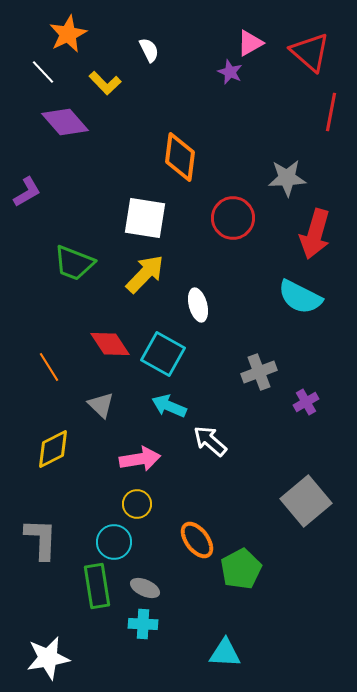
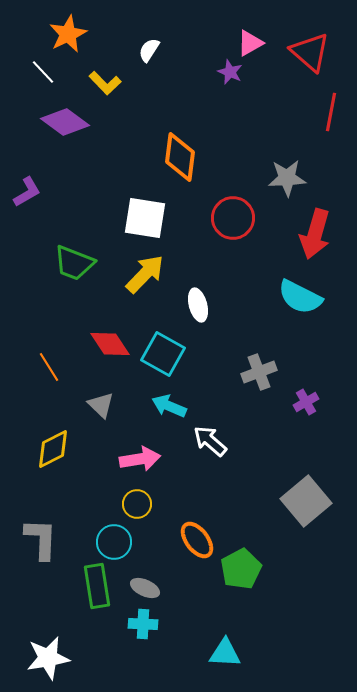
white semicircle: rotated 120 degrees counterclockwise
purple diamond: rotated 12 degrees counterclockwise
